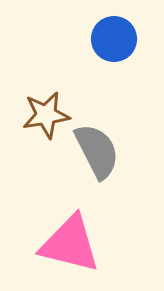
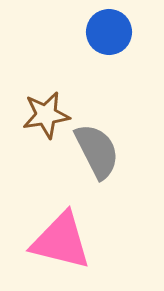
blue circle: moved 5 px left, 7 px up
pink triangle: moved 9 px left, 3 px up
